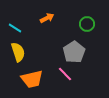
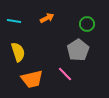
cyan line: moved 1 px left, 7 px up; rotated 24 degrees counterclockwise
gray pentagon: moved 4 px right, 2 px up
